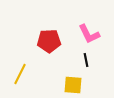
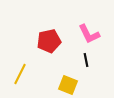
red pentagon: rotated 10 degrees counterclockwise
yellow square: moved 5 px left; rotated 18 degrees clockwise
